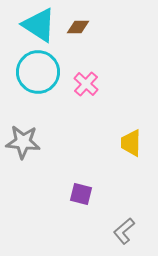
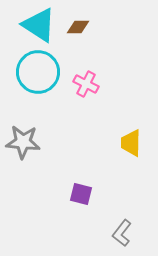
pink cross: rotated 15 degrees counterclockwise
gray L-shape: moved 2 px left, 2 px down; rotated 12 degrees counterclockwise
